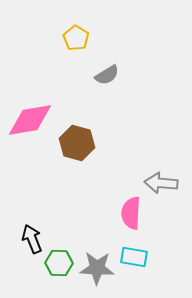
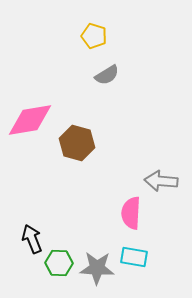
yellow pentagon: moved 18 px right, 2 px up; rotated 15 degrees counterclockwise
gray arrow: moved 2 px up
